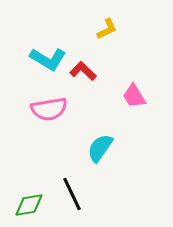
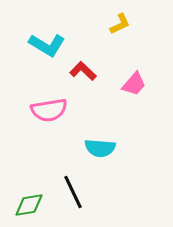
yellow L-shape: moved 13 px right, 5 px up
cyan L-shape: moved 1 px left, 14 px up
pink trapezoid: moved 12 px up; rotated 108 degrees counterclockwise
pink semicircle: moved 1 px down
cyan semicircle: rotated 120 degrees counterclockwise
black line: moved 1 px right, 2 px up
